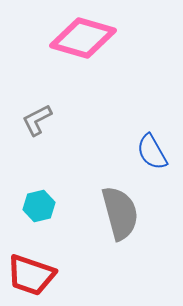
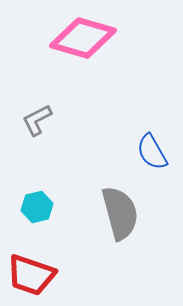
cyan hexagon: moved 2 px left, 1 px down
